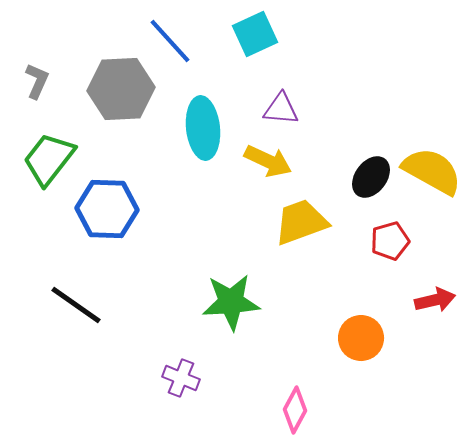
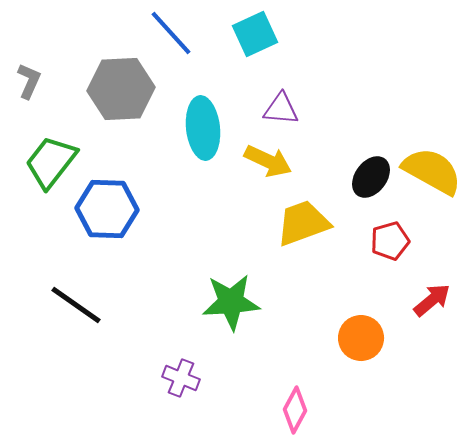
blue line: moved 1 px right, 8 px up
gray L-shape: moved 8 px left
green trapezoid: moved 2 px right, 3 px down
yellow trapezoid: moved 2 px right, 1 px down
red arrow: moved 3 px left; rotated 27 degrees counterclockwise
